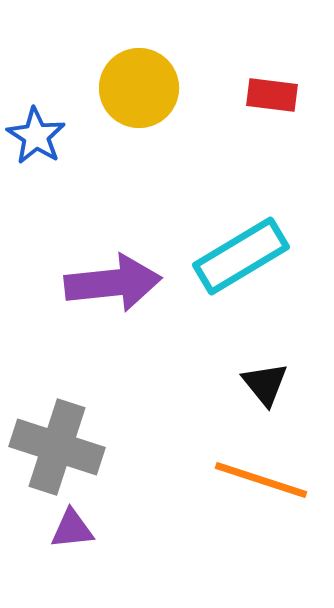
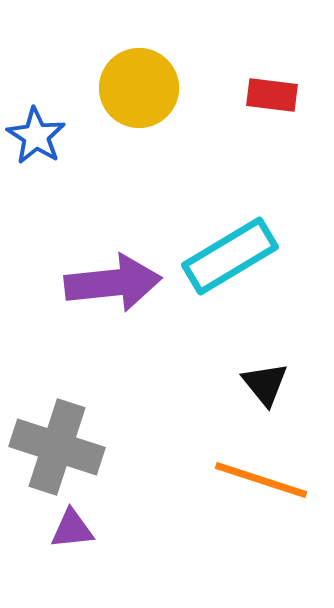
cyan rectangle: moved 11 px left
